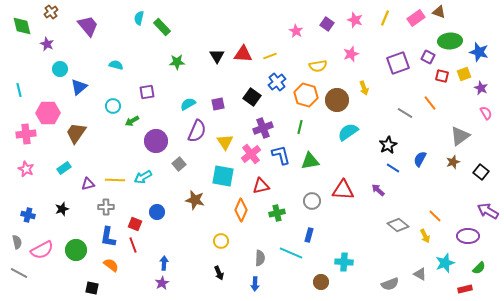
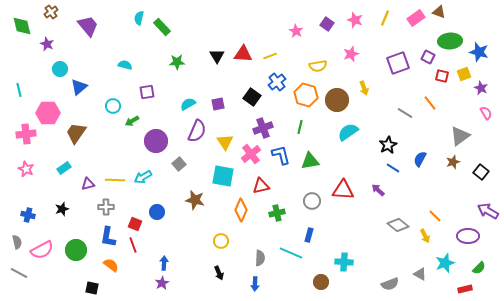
cyan semicircle at (116, 65): moved 9 px right
